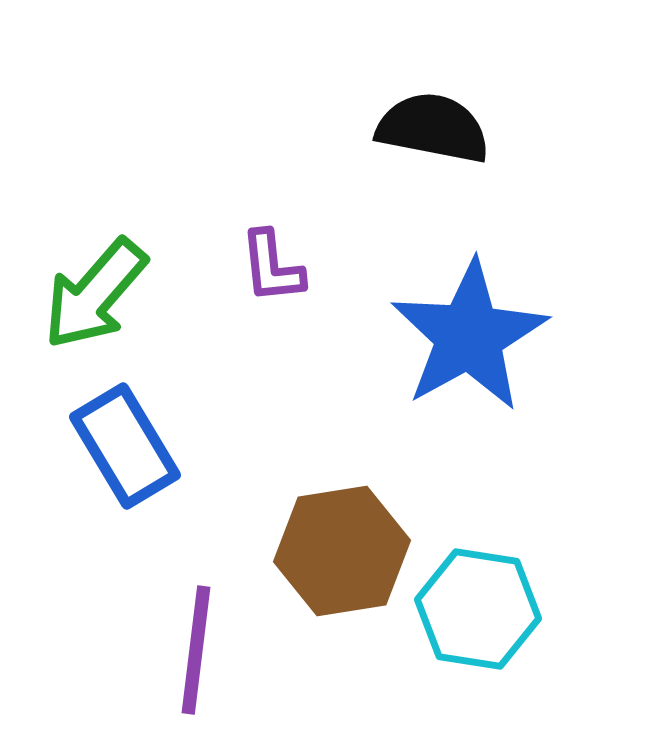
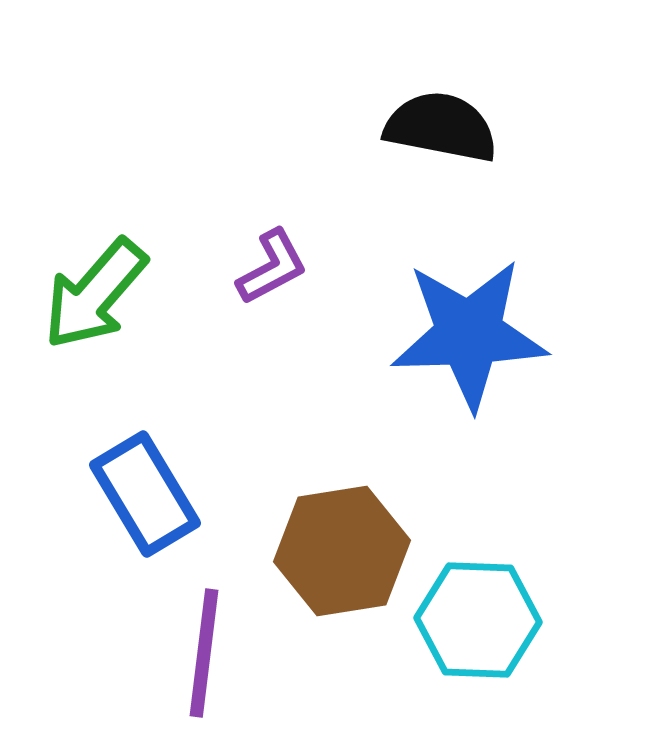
black semicircle: moved 8 px right, 1 px up
purple L-shape: rotated 112 degrees counterclockwise
blue star: moved 2 px up; rotated 27 degrees clockwise
blue rectangle: moved 20 px right, 48 px down
cyan hexagon: moved 11 px down; rotated 7 degrees counterclockwise
purple line: moved 8 px right, 3 px down
